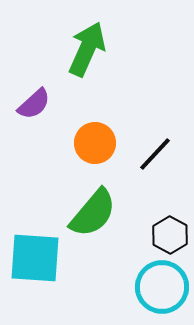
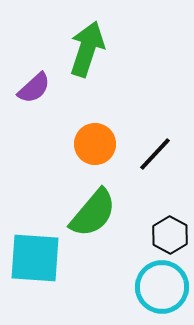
green arrow: rotated 6 degrees counterclockwise
purple semicircle: moved 16 px up
orange circle: moved 1 px down
